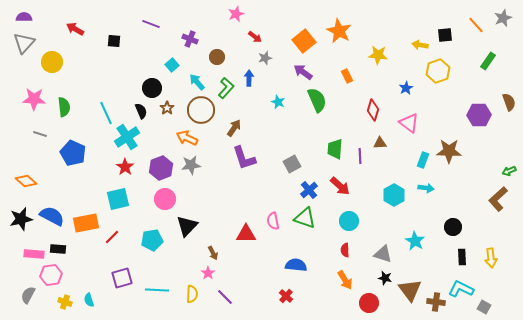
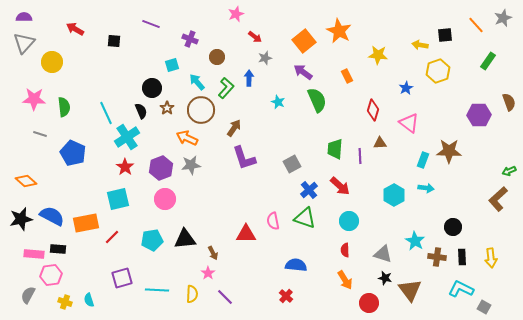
cyan square at (172, 65): rotated 24 degrees clockwise
black triangle at (187, 226): moved 2 px left, 13 px down; rotated 40 degrees clockwise
brown cross at (436, 302): moved 1 px right, 45 px up
